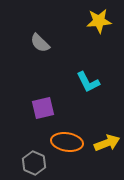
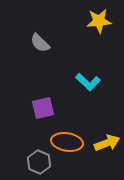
cyan L-shape: rotated 20 degrees counterclockwise
gray hexagon: moved 5 px right, 1 px up
